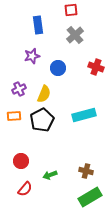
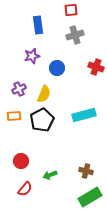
gray cross: rotated 24 degrees clockwise
blue circle: moved 1 px left
